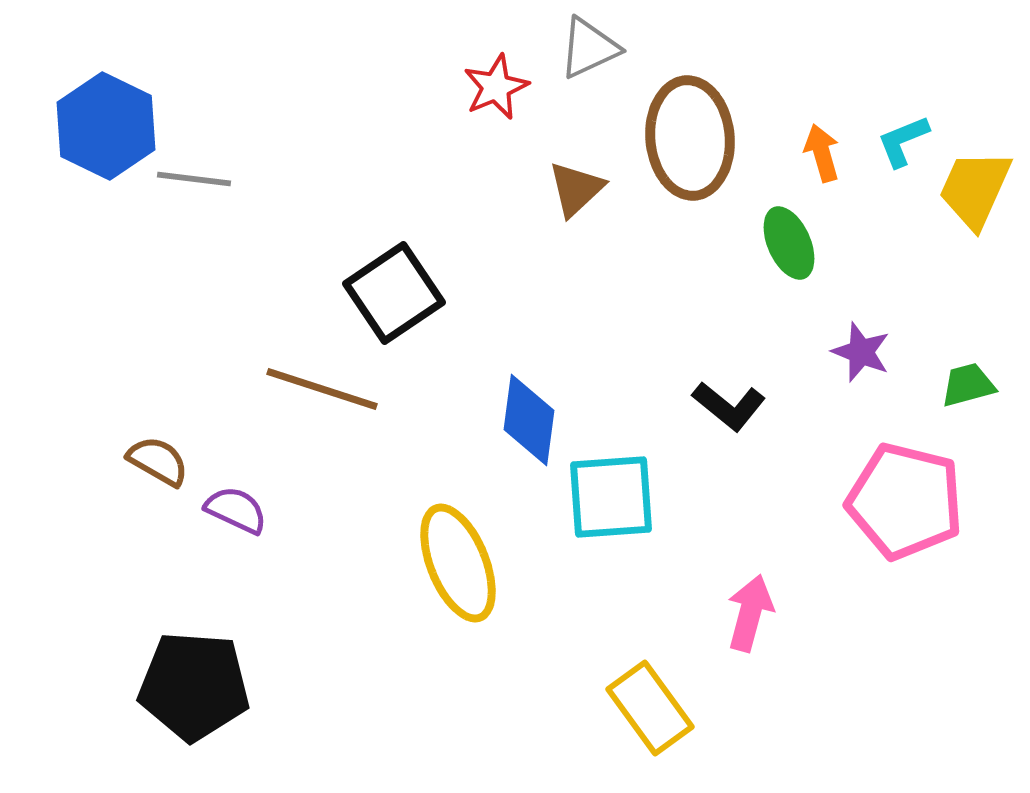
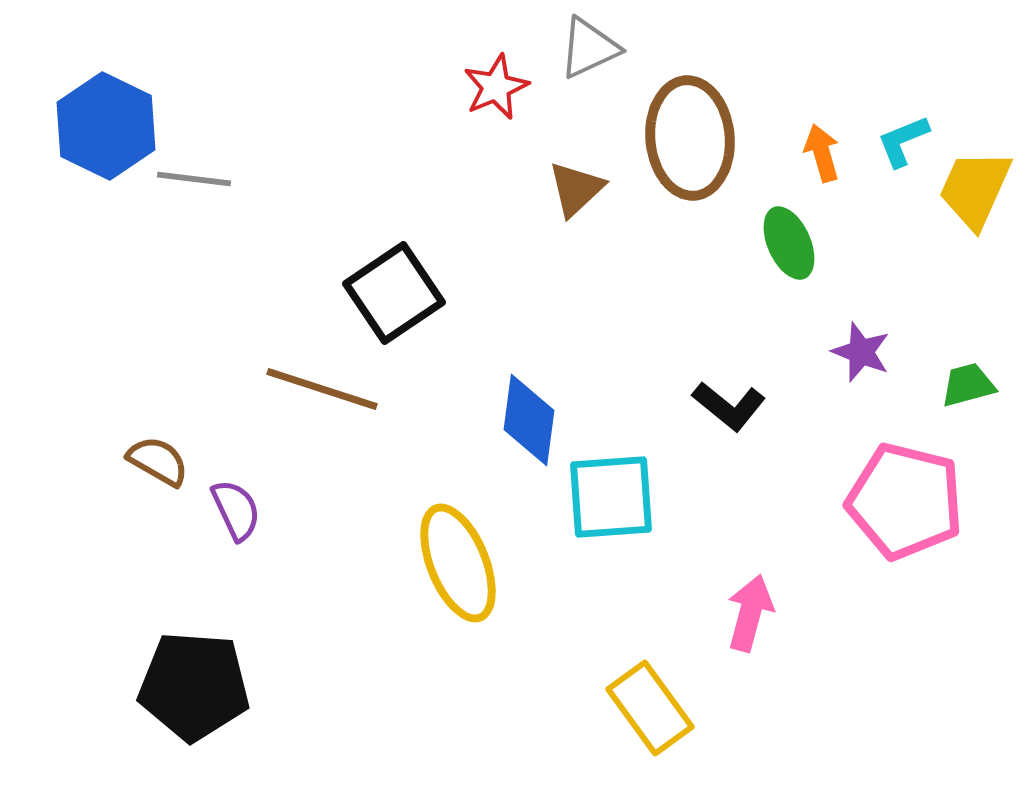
purple semicircle: rotated 40 degrees clockwise
